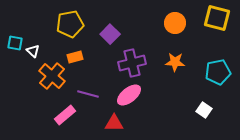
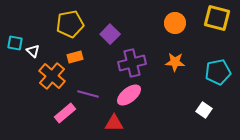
pink rectangle: moved 2 px up
